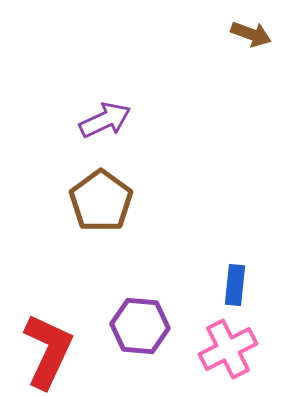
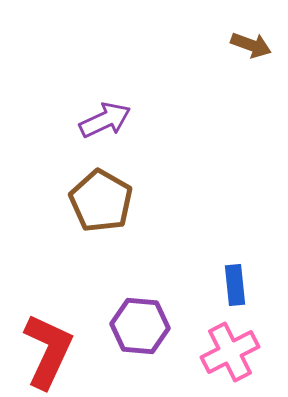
brown arrow: moved 11 px down
brown pentagon: rotated 6 degrees counterclockwise
blue rectangle: rotated 12 degrees counterclockwise
pink cross: moved 2 px right, 3 px down
